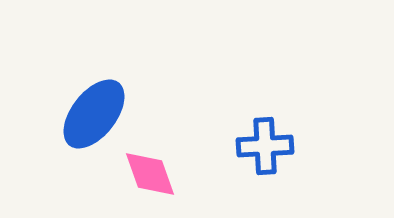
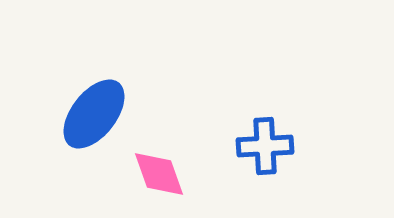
pink diamond: moved 9 px right
